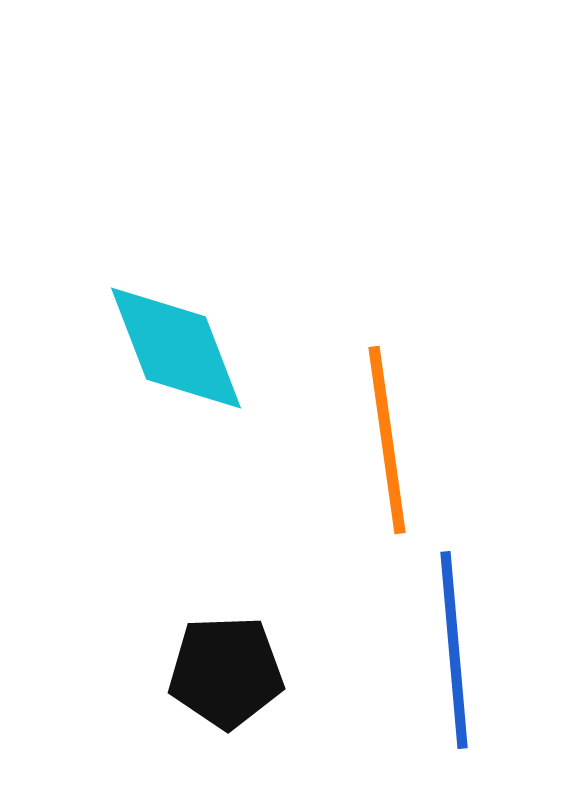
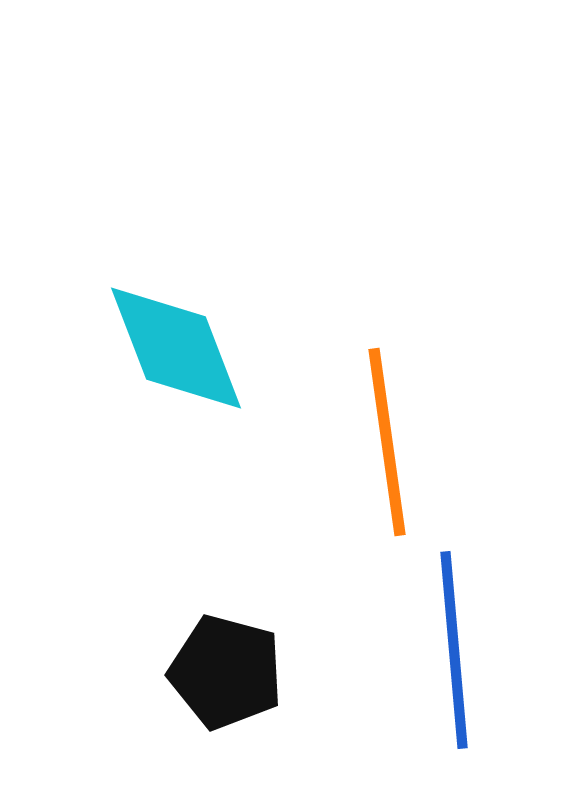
orange line: moved 2 px down
black pentagon: rotated 17 degrees clockwise
